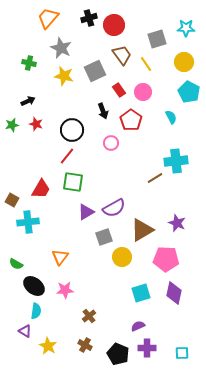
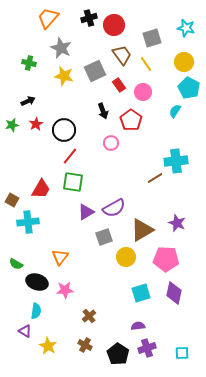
cyan star at (186, 28): rotated 12 degrees clockwise
gray square at (157, 39): moved 5 px left, 1 px up
red rectangle at (119, 90): moved 5 px up
cyan pentagon at (189, 92): moved 4 px up
cyan semicircle at (171, 117): moved 4 px right, 6 px up; rotated 120 degrees counterclockwise
red star at (36, 124): rotated 24 degrees clockwise
black circle at (72, 130): moved 8 px left
red line at (67, 156): moved 3 px right
yellow circle at (122, 257): moved 4 px right
black ellipse at (34, 286): moved 3 px right, 4 px up; rotated 20 degrees counterclockwise
purple semicircle at (138, 326): rotated 16 degrees clockwise
purple cross at (147, 348): rotated 18 degrees counterclockwise
black pentagon at (118, 354): rotated 10 degrees clockwise
